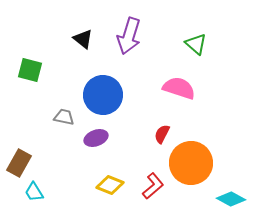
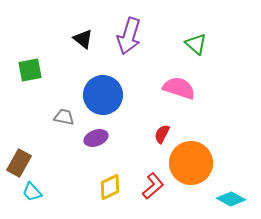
green square: rotated 25 degrees counterclockwise
yellow diamond: moved 2 px down; rotated 48 degrees counterclockwise
cyan trapezoid: moved 2 px left; rotated 10 degrees counterclockwise
